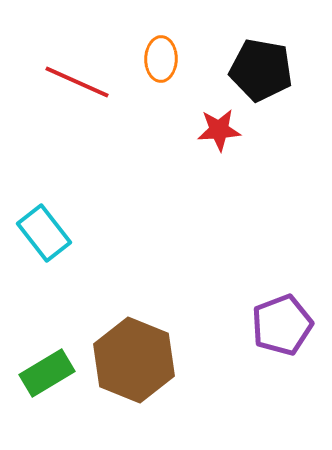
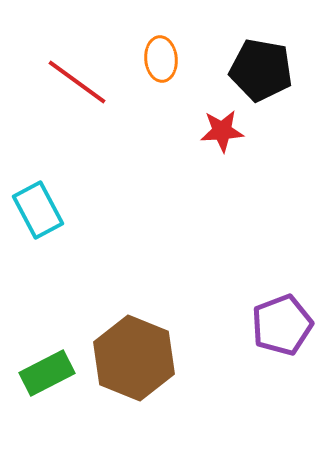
orange ellipse: rotated 6 degrees counterclockwise
red line: rotated 12 degrees clockwise
red star: moved 3 px right, 1 px down
cyan rectangle: moved 6 px left, 23 px up; rotated 10 degrees clockwise
brown hexagon: moved 2 px up
green rectangle: rotated 4 degrees clockwise
